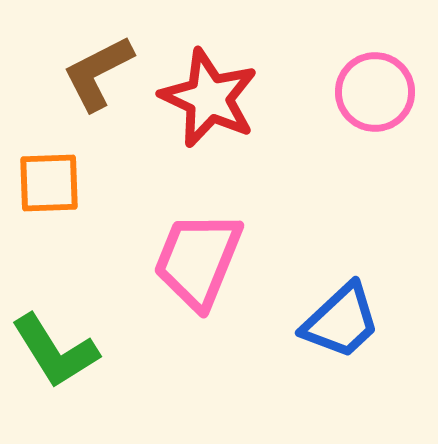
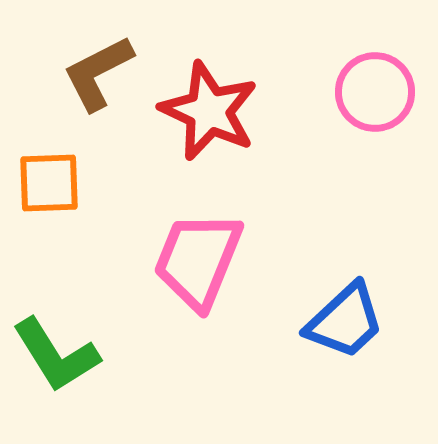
red star: moved 13 px down
blue trapezoid: moved 4 px right
green L-shape: moved 1 px right, 4 px down
